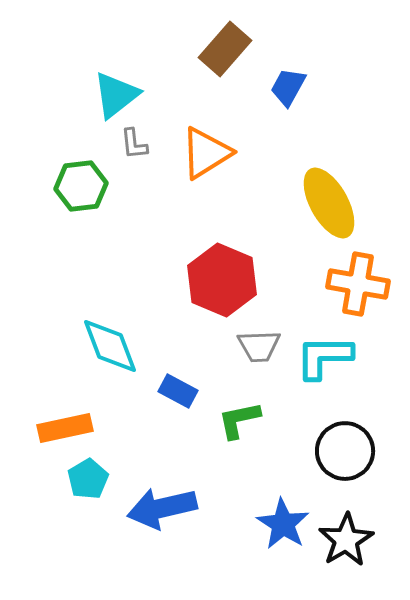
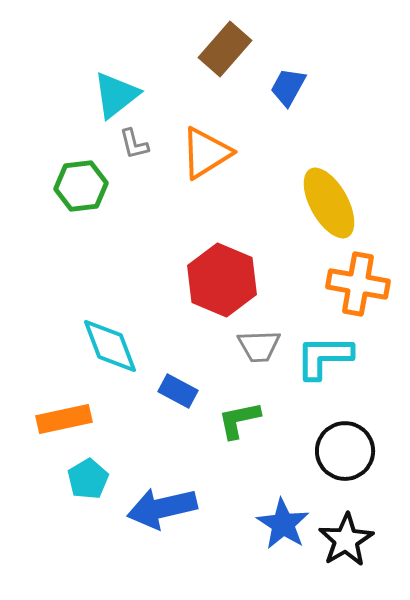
gray L-shape: rotated 8 degrees counterclockwise
orange rectangle: moved 1 px left, 9 px up
